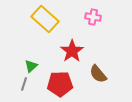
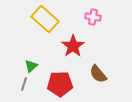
red star: moved 1 px right, 5 px up
